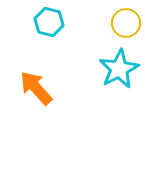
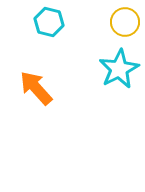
yellow circle: moved 1 px left, 1 px up
